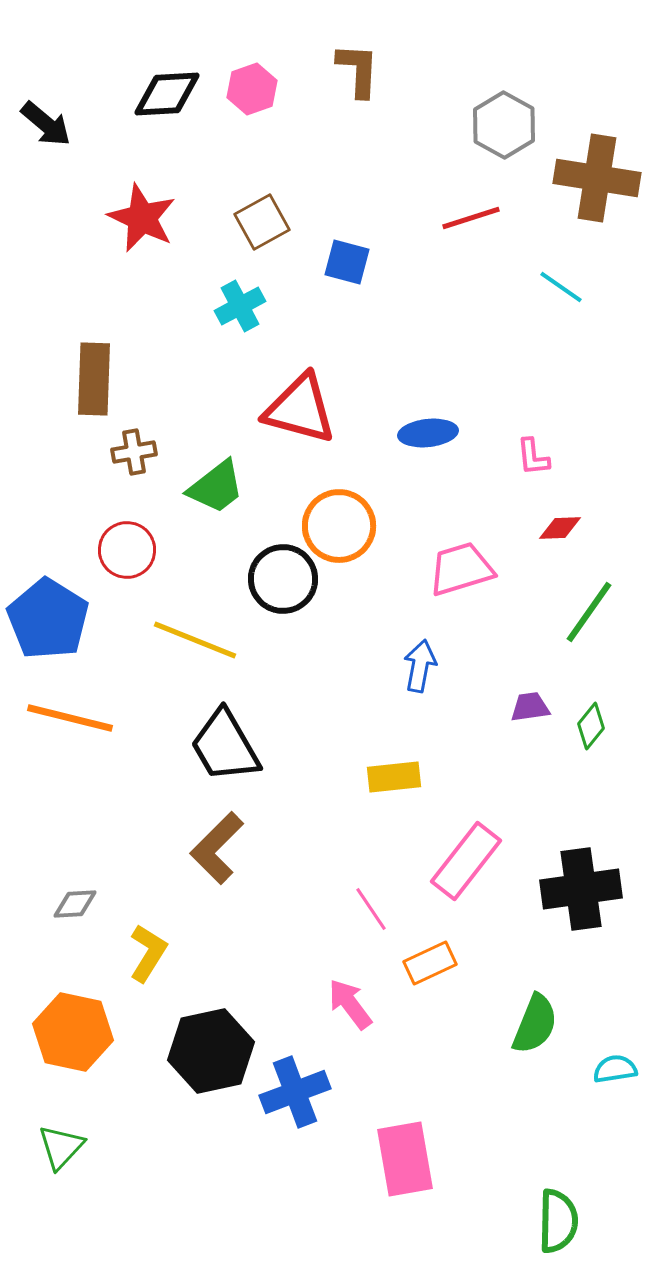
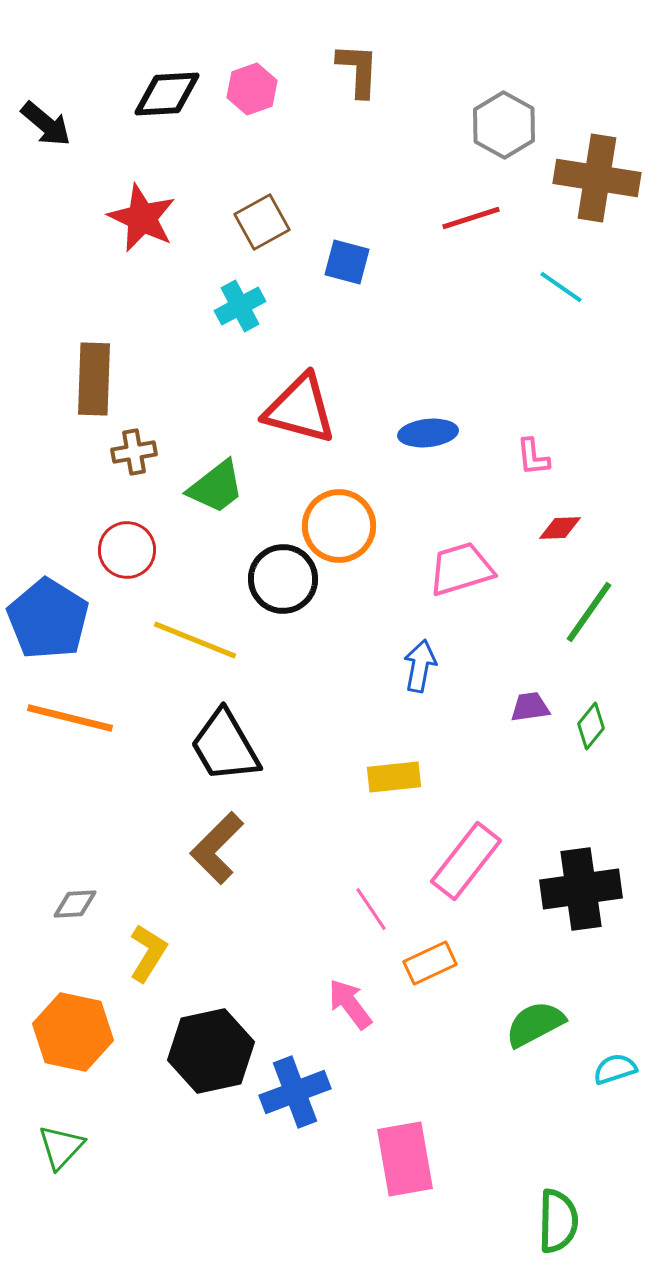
green semicircle at (535, 1024): rotated 140 degrees counterclockwise
cyan semicircle at (615, 1069): rotated 9 degrees counterclockwise
